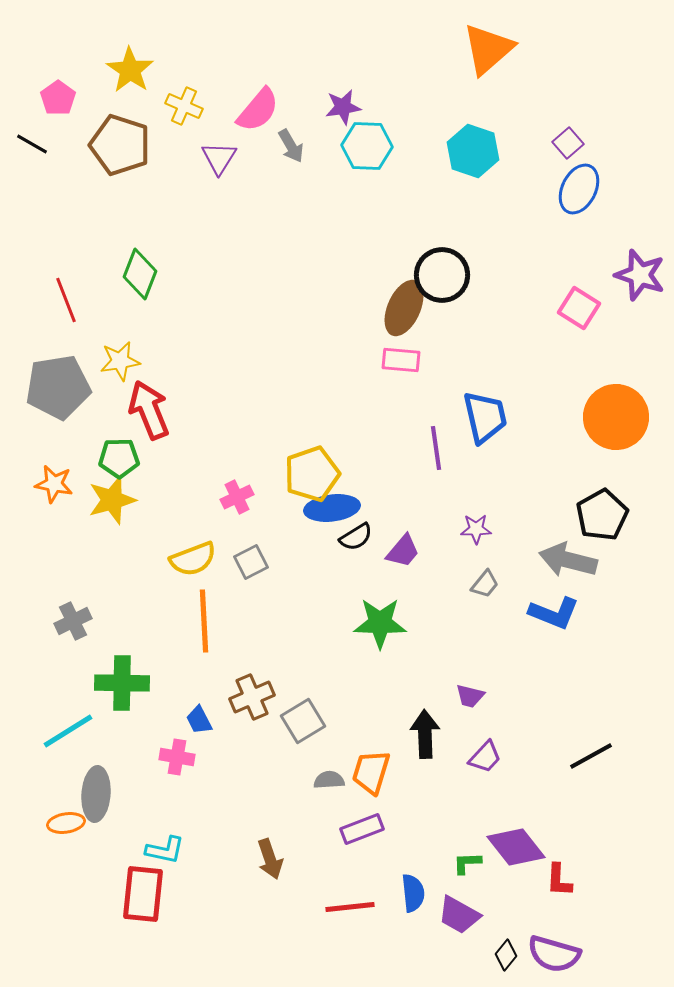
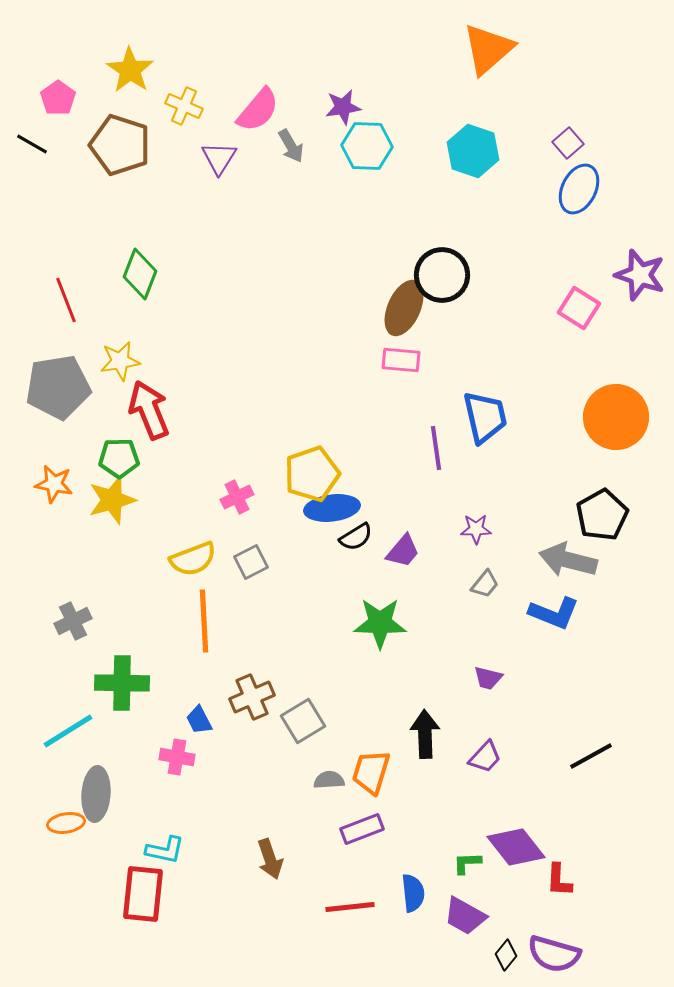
purple trapezoid at (470, 696): moved 18 px right, 18 px up
purple trapezoid at (459, 915): moved 6 px right, 1 px down
